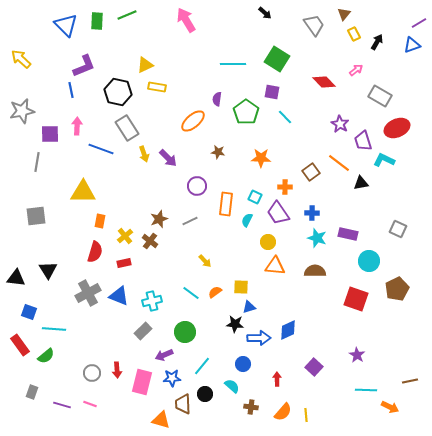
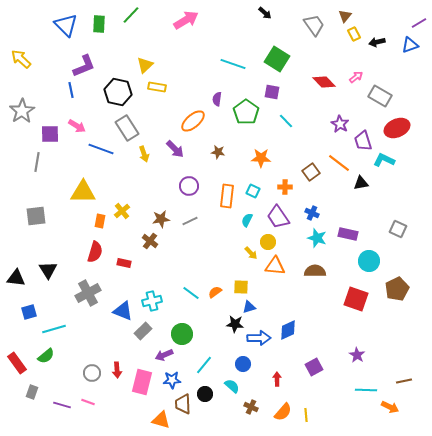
brown triangle at (344, 14): moved 1 px right, 2 px down
green line at (127, 15): moved 4 px right; rotated 24 degrees counterclockwise
pink arrow at (186, 20): rotated 90 degrees clockwise
green rectangle at (97, 21): moved 2 px right, 3 px down
black arrow at (377, 42): rotated 133 degrees counterclockwise
blue triangle at (412, 45): moved 2 px left
cyan line at (233, 64): rotated 20 degrees clockwise
yellow triangle at (145, 65): rotated 18 degrees counterclockwise
pink arrow at (356, 70): moved 7 px down
gray star at (22, 111): rotated 20 degrees counterclockwise
cyan line at (285, 117): moved 1 px right, 4 px down
pink arrow at (77, 126): rotated 120 degrees clockwise
purple arrow at (168, 158): moved 7 px right, 9 px up
purple circle at (197, 186): moved 8 px left
cyan square at (255, 197): moved 2 px left, 6 px up
orange rectangle at (226, 204): moved 1 px right, 8 px up
purple trapezoid at (278, 213): moved 4 px down
blue cross at (312, 213): rotated 24 degrees clockwise
brown star at (159, 219): moved 2 px right; rotated 12 degrees clockwise
yellow cross at (125, 236): moved 3 px left, 25 px up
yellow arrow at (205, 261): moved 46 px right, 8 px up
red rectangle at (124, 263): rotated 24 degrees clockwise
blue triangle at (119, 296): moved 4 px right, 15 px down
blue square at (29, 312): rotated 35 degrees counterclockwise
cyan line at (54, 329): rotated 20 degrees counterclockwise
green circle at (185, 332): moved 3 px left, 2 px down
red rectangle at (20, 345): moved 3 px left, 18 px down
cyan line at (202, 366): moved 2 px right, 1 px up
purple square at (314, 367): rotated 18 degrees clockwise
blue star at (172, 378): moved 2 px down
brown line at (410, 381): moved 6 px left
pink line at (90, 404): moved 2 px left, 2 px up
brown cross at (251, 407): rotated 16 degrees clockwise
